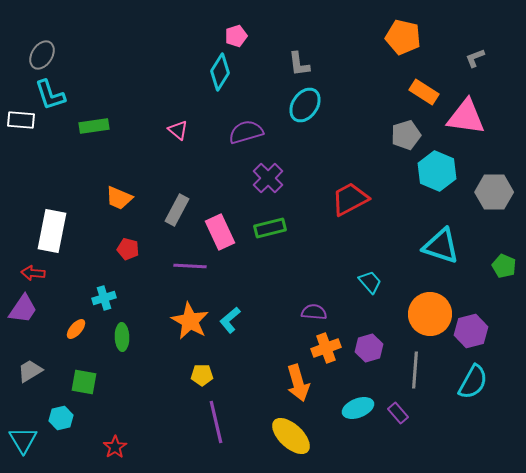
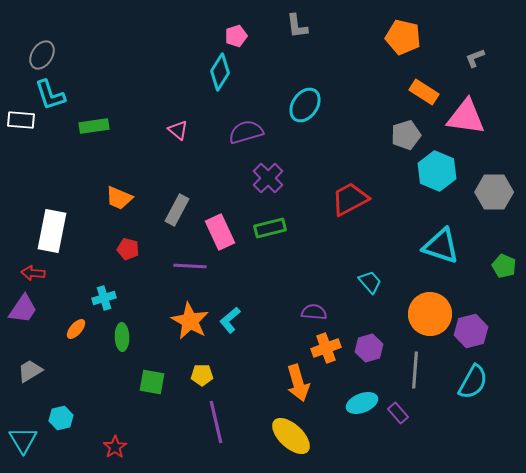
gray L-shape at (299, 64): moved 2 px left, 38 px up
green square at (84, 382): moved 68 px right
cyan ellipse at (358, 408): moved 4 px right, 5 px up
